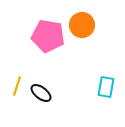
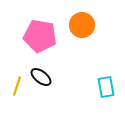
pink pentagon: moved 8 px left
cyan rectangle: rotated 20 degrees counterclockwise
black ellipse: moved 16 px up
